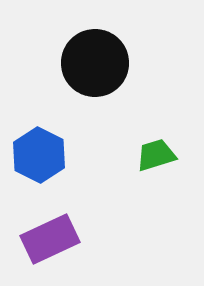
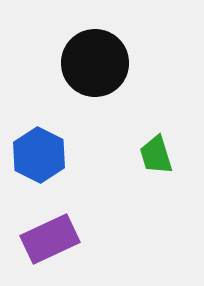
green trapezoid: rotated 90 degrees counterclockwise
